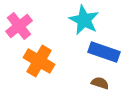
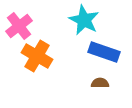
orange cross: moved 2 px left, 5 px up
brown semicircle: rotated 18 degrees counterclockwise
